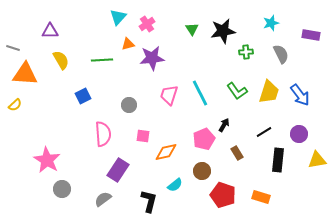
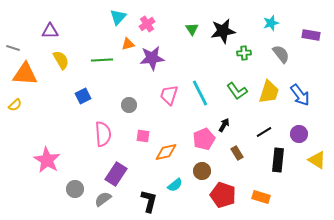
green cross at (246, 52): moved 2 px left, 1 px down
gray semicircle at (281, 54): rotated 12 degrees counterclockwise
yellow triangle at (317, 160): rotated 42 degrees clockwise
purple rectangle at (118, 170): moved 2 px left, 4 px down
gray circle at (62, 189): moved 13 px right
